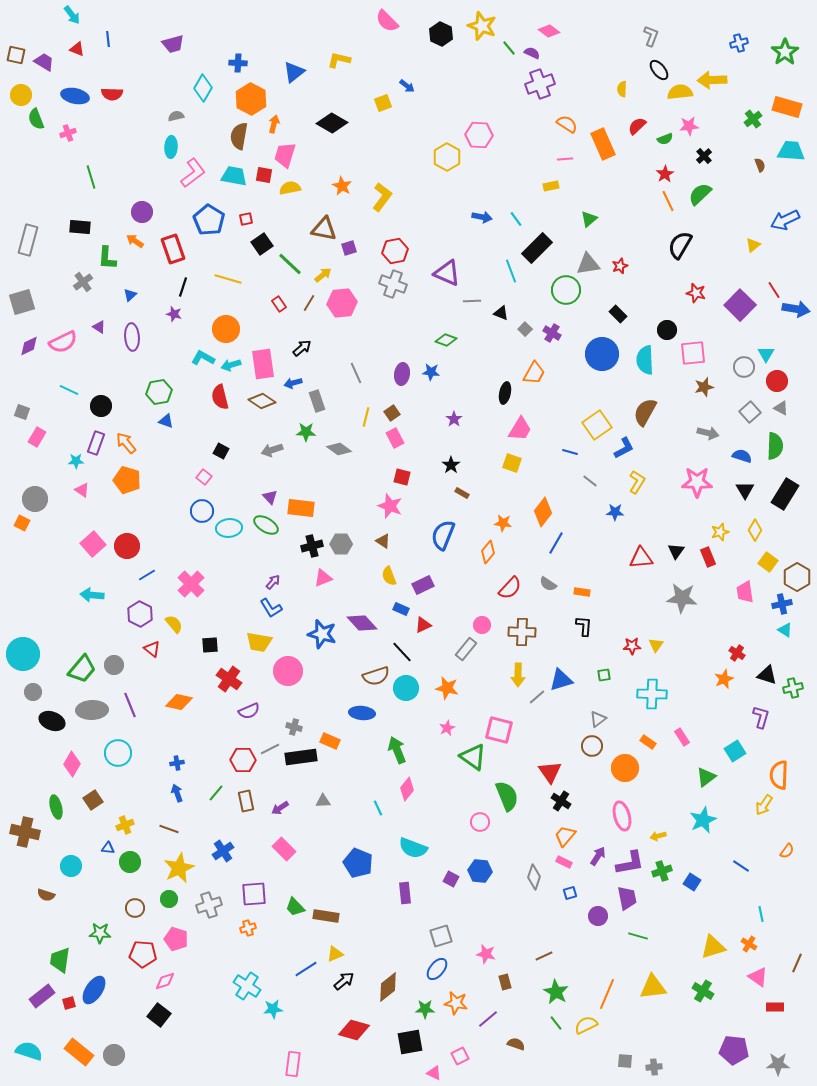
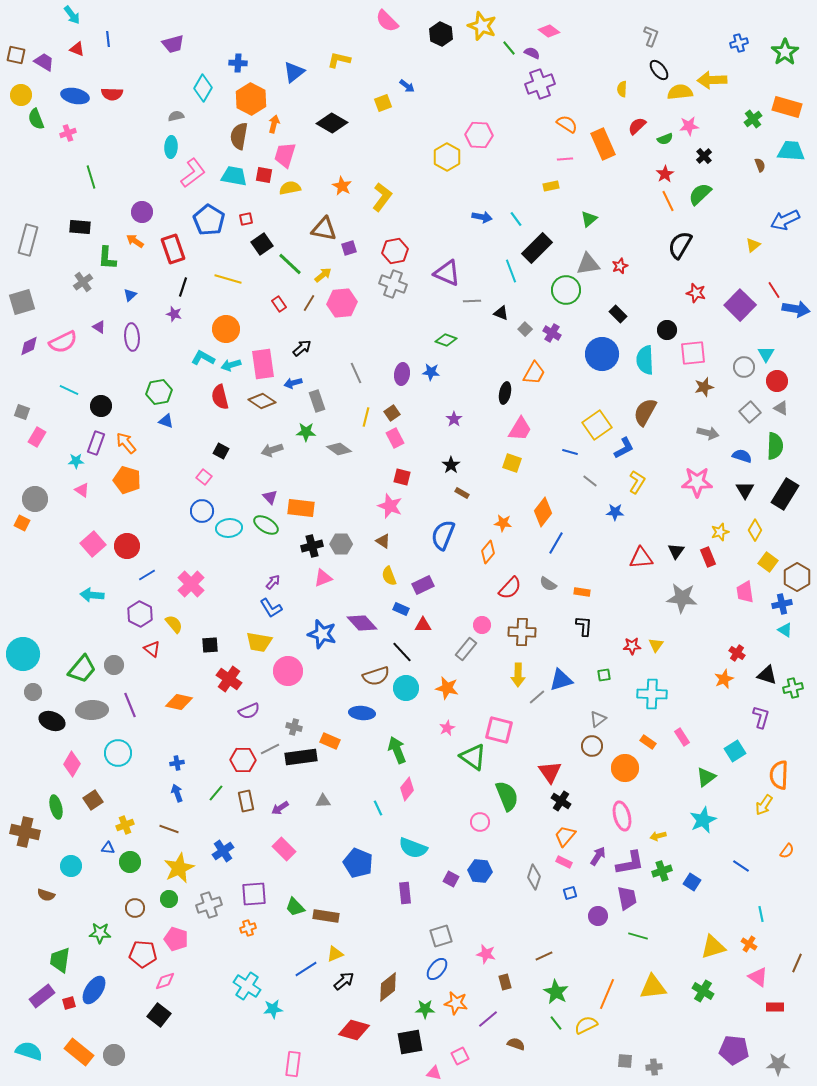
red triangle at (423, 625): rotated 24 degrees clockwise
pink triangle at (434, 1073): rotated 14 degrees counterclockwise
